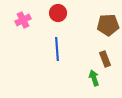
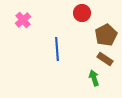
red circle: moved 24 px right
pink cross: rotated 14 degrees counterclockwise
brown pentagon: moved 2 px left, 10 px down; rotated 25 degrees counterclockwise
brown rectangle: rotated 35 degrees counterclockwise
